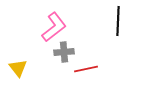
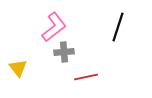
black line: moved 6 px down; rotated 16 degrees clockwise
red line: moved 8 px down
